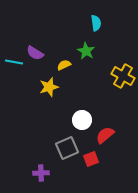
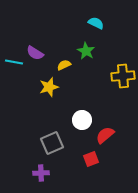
cyan semicircle: rotated 56 degrees counterclockwise
yellow cross: rotated 35 degrees counterclockwise
gray square: moved 15 px left, 5 px up
